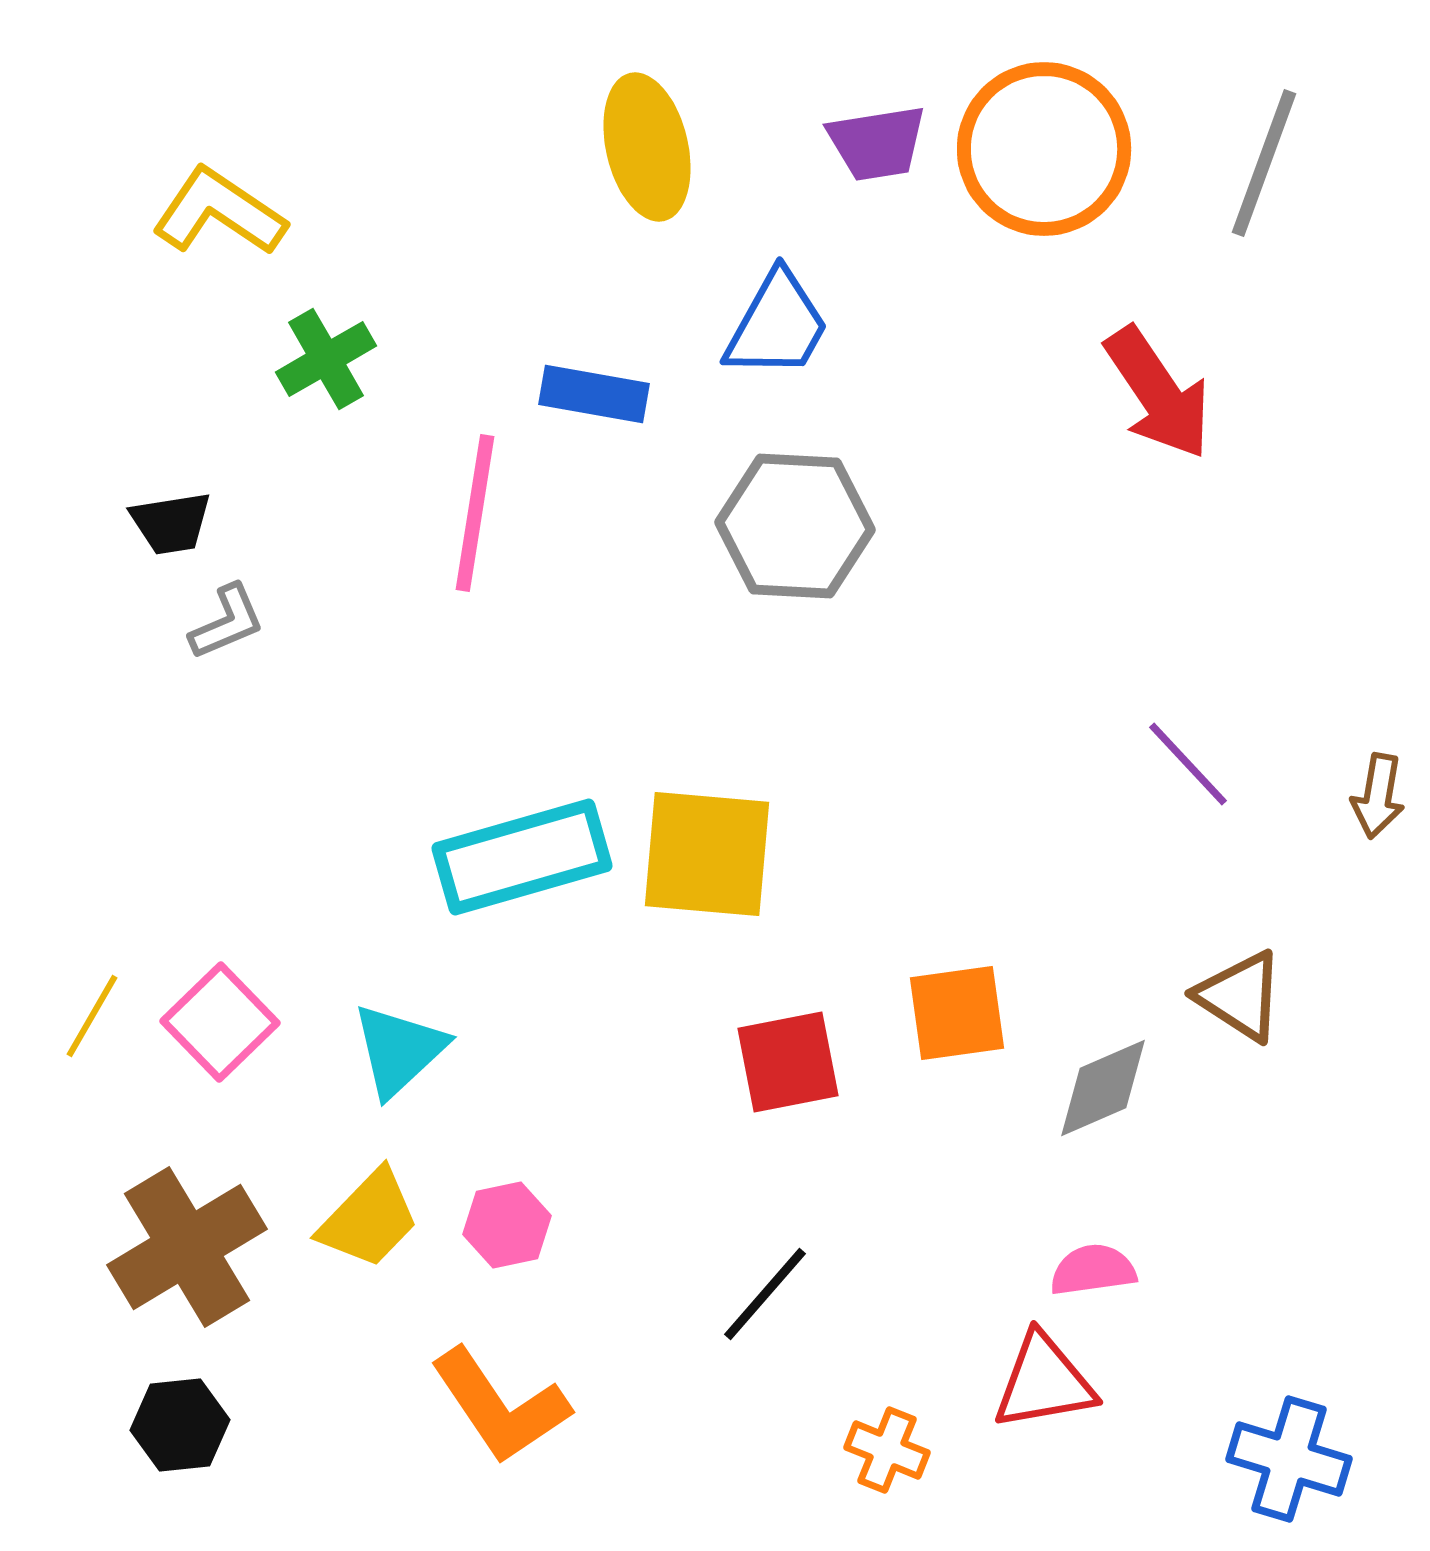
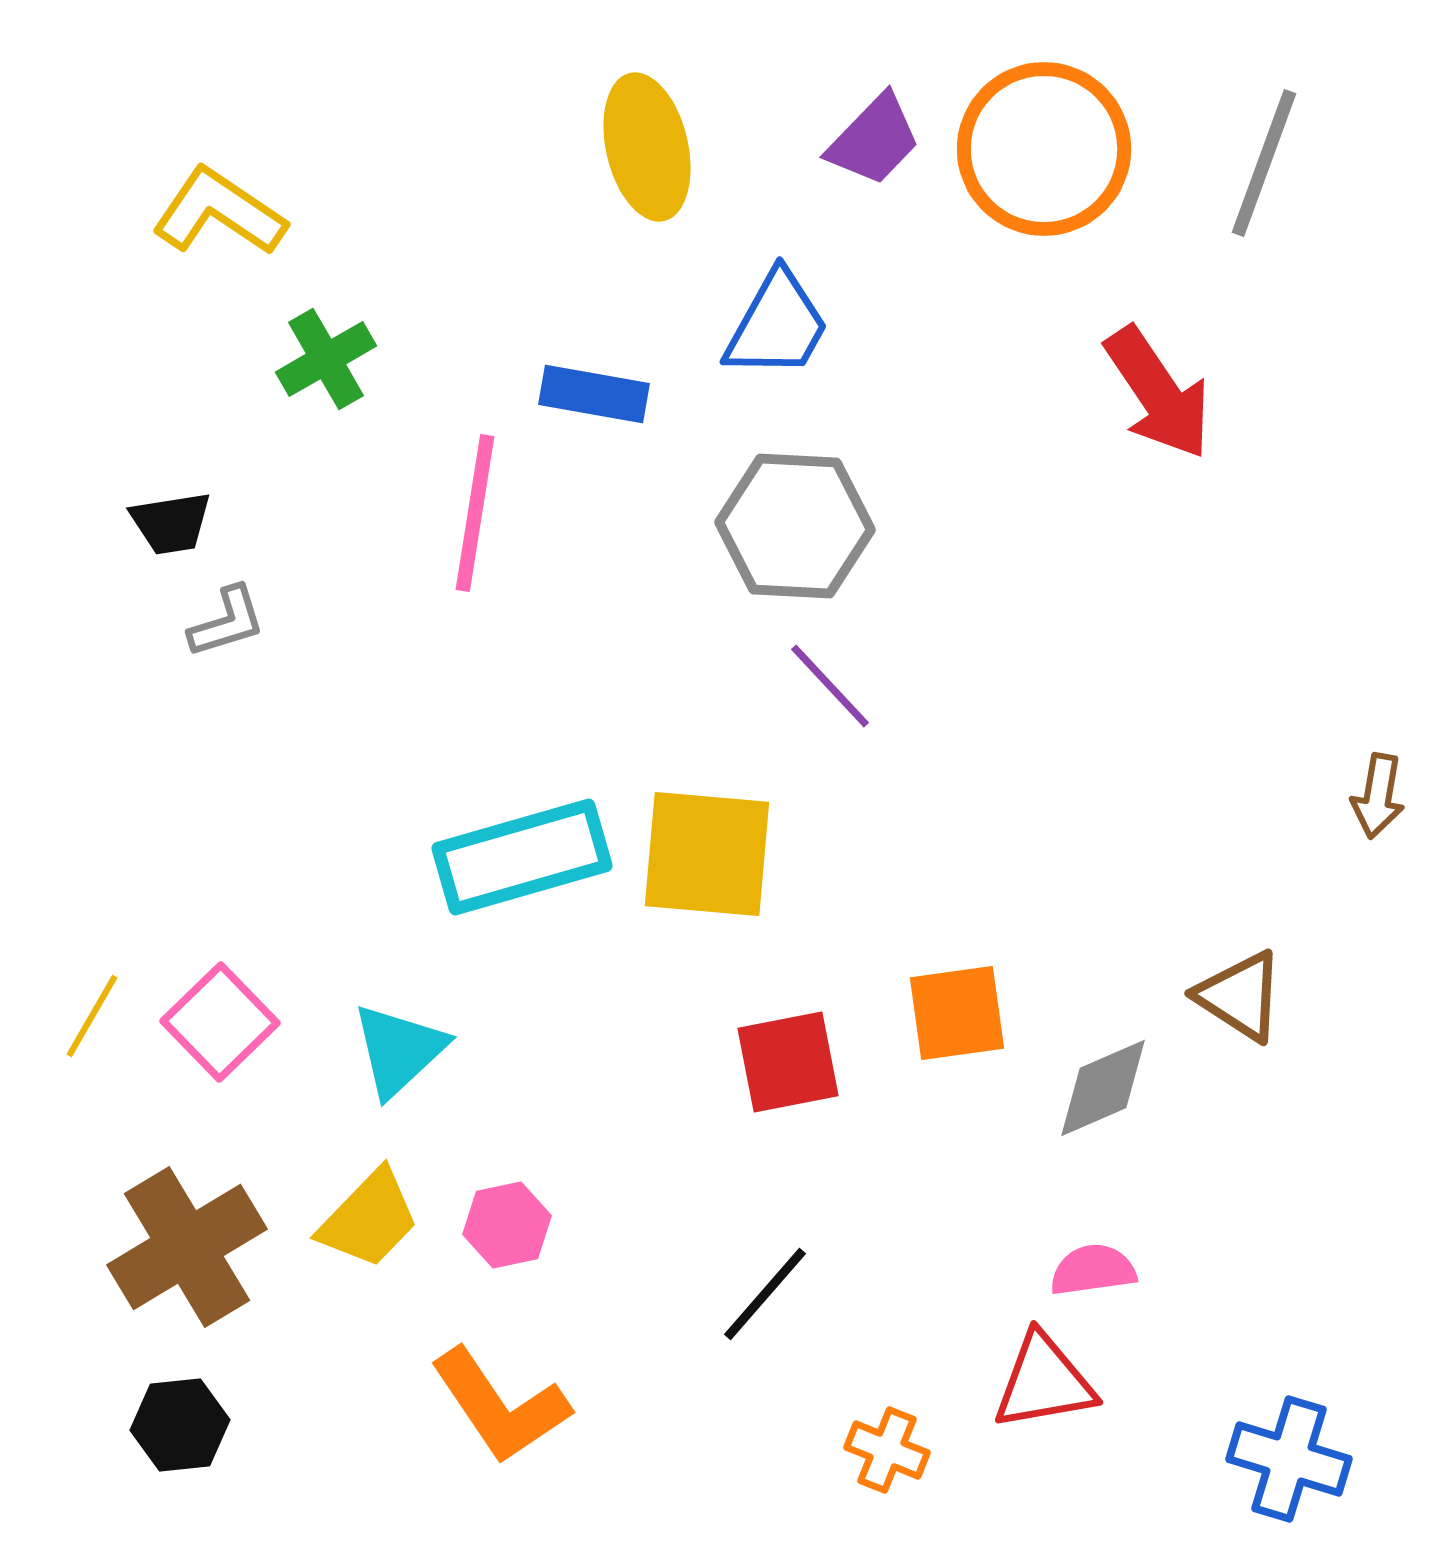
purple trapezoid: moved 3 px left, 3 px up; rotated 37 degrees counterclockwise
gray L-shape: rotated 6 degrees clockwise
purple line: moved 358 px left, 78 px up
